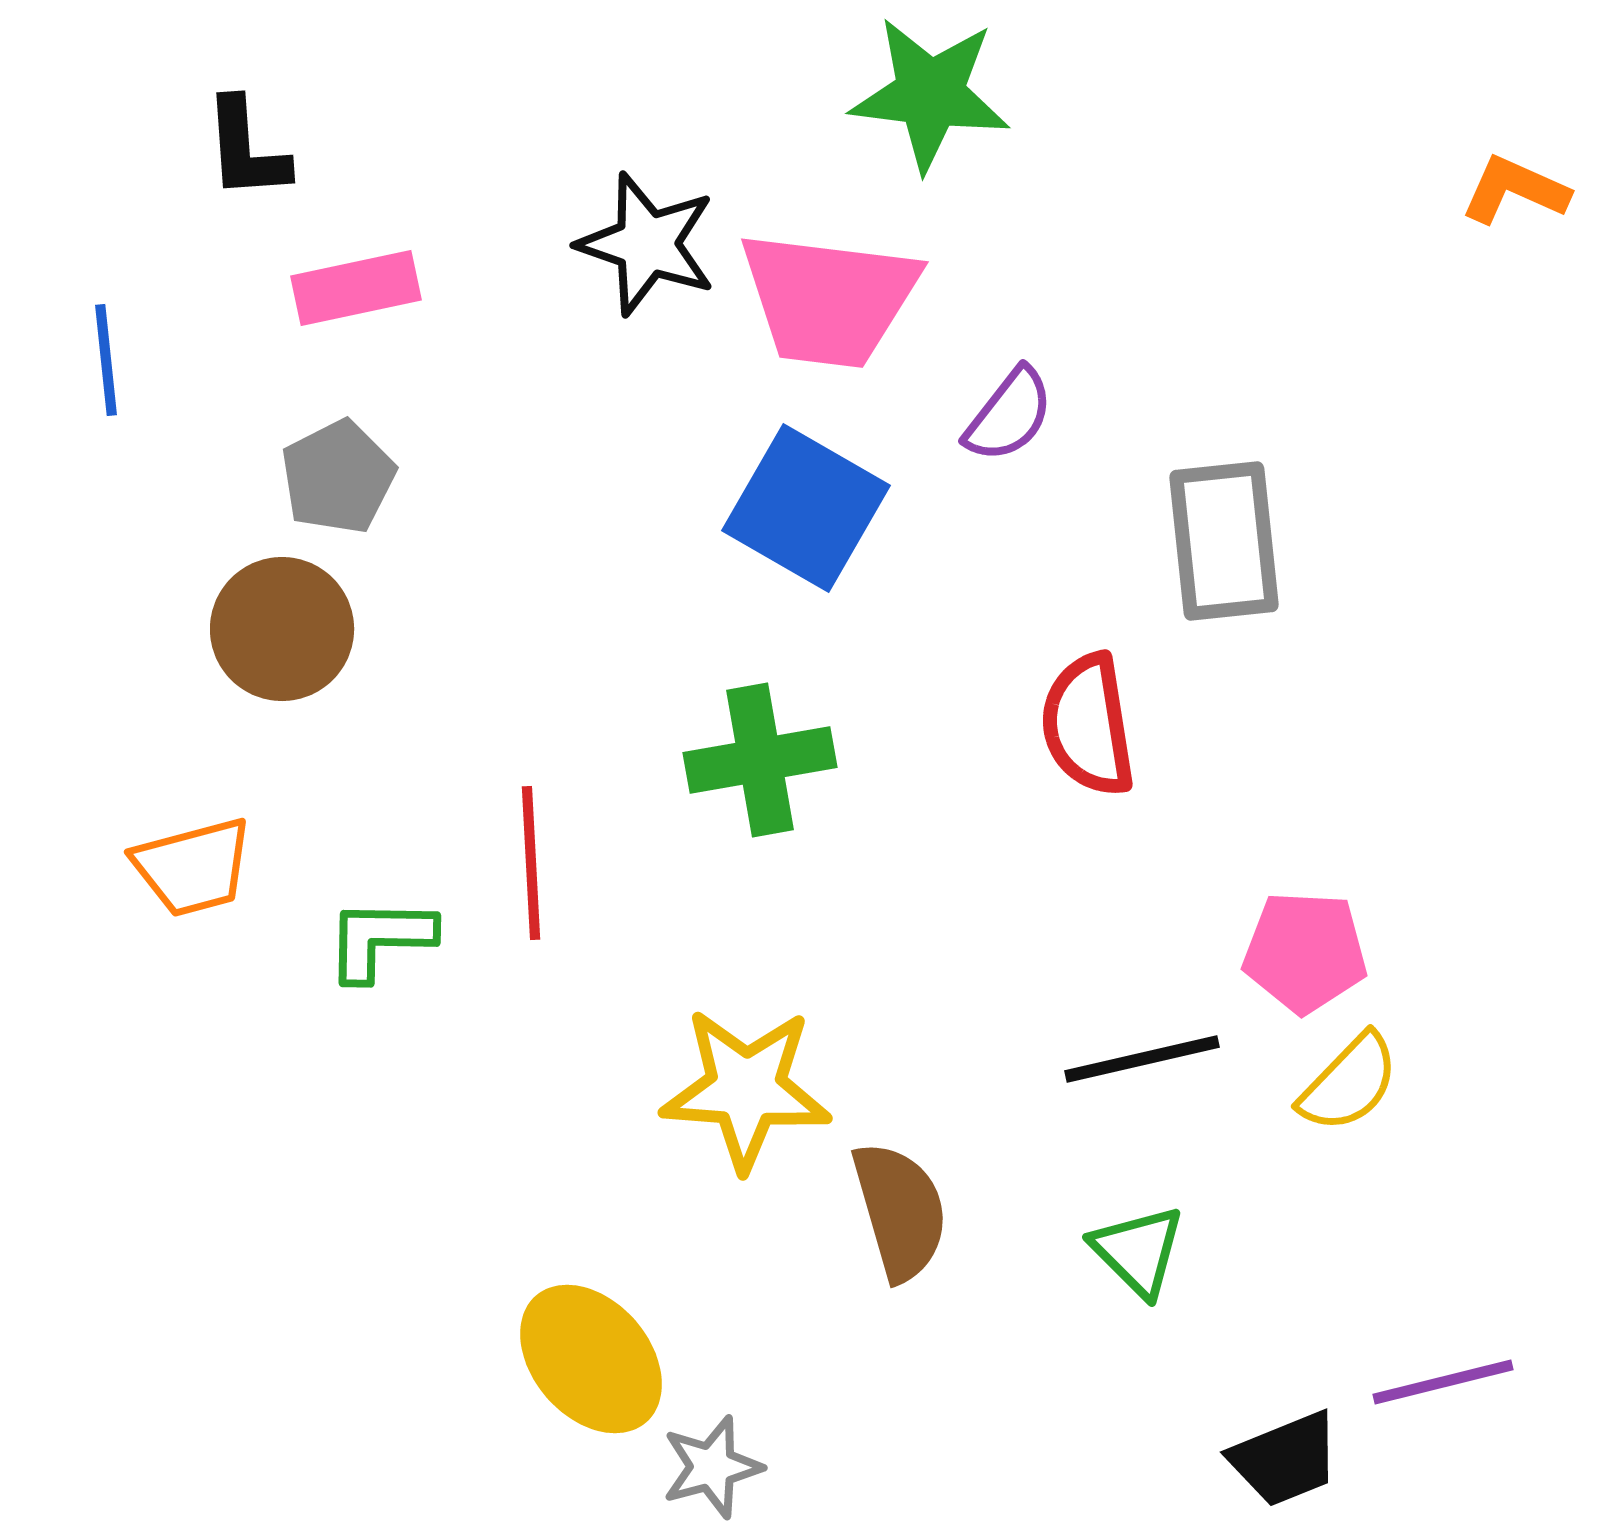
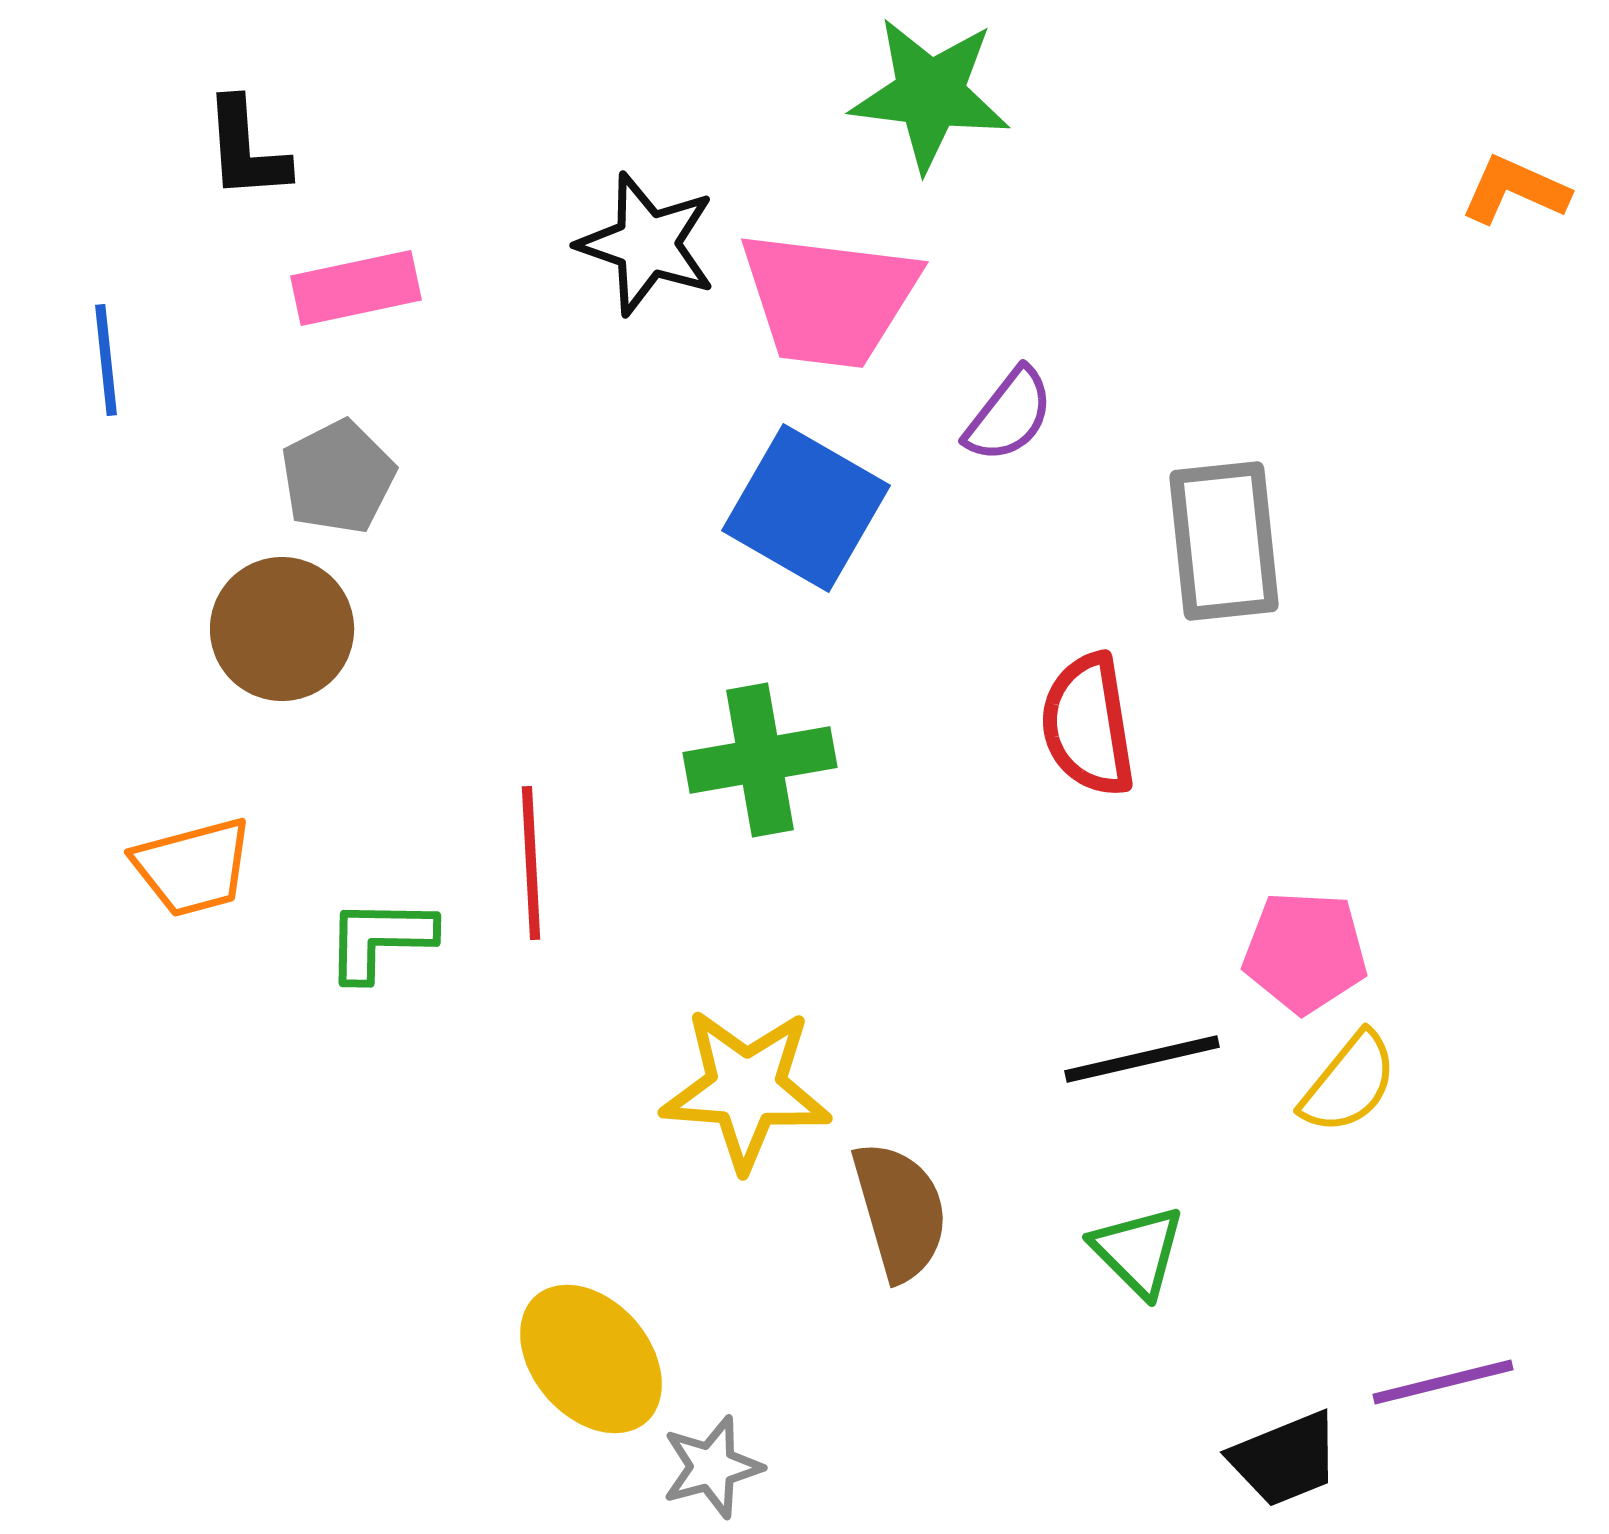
yellow semicircle: rotated 5 degrees counterclockwise
